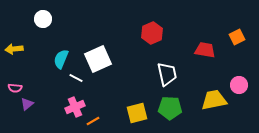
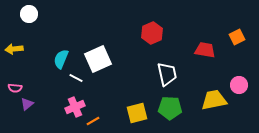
white circle: moved 14 px left, 5 px up
